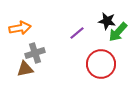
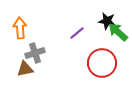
orange arrow: rotated 85 degrees counterclockwise
green arrow: rotated 90 degrees clockwise
red circle: moved 1 px right, 1 px up
